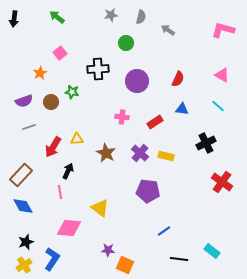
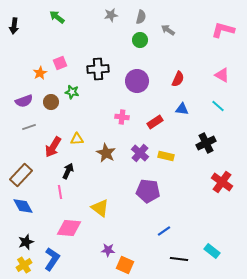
black arrow at (14, 19): moved 7 px down
green circle at (126, 43): moved 14 px right, 3 px up
pink square at (60, 53): moved 10 px down; rotated 16 degrees clockwise
